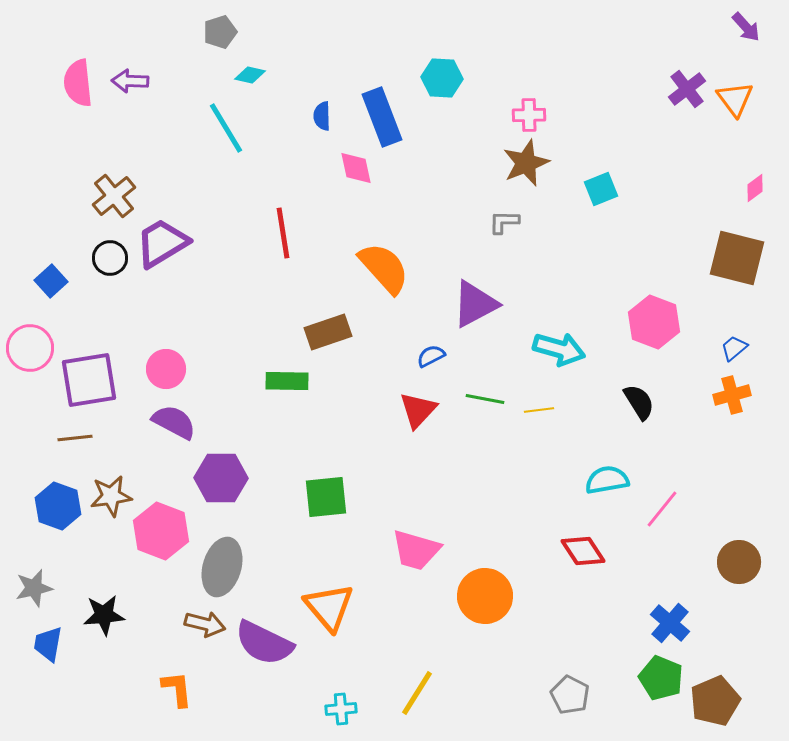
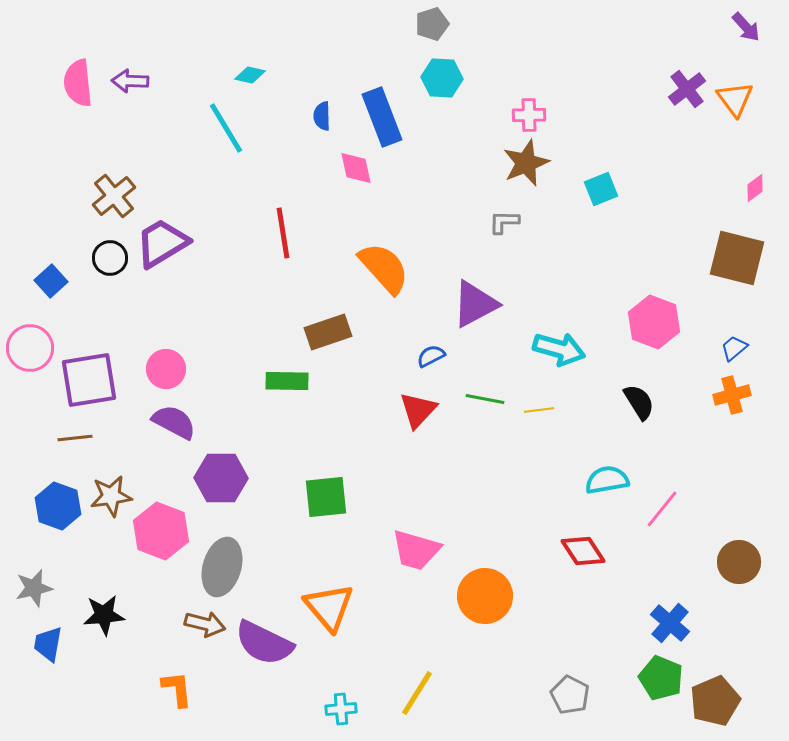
gray pentagon at (220, 32): moved 212 px right, 8 px up
